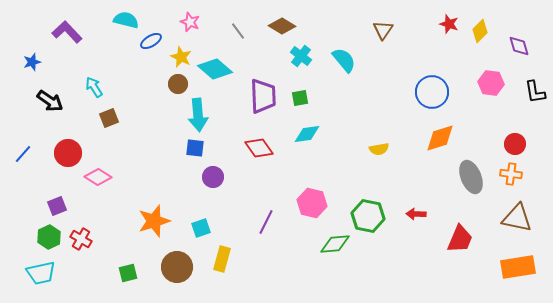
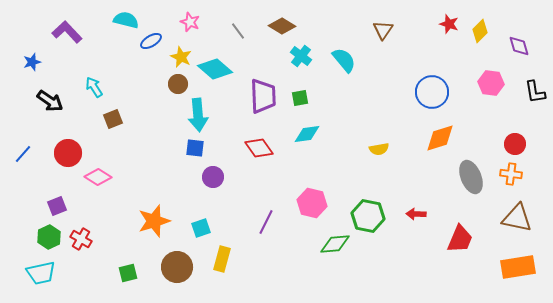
brown square at (109, 118): moved 4 px right, 1 px down
